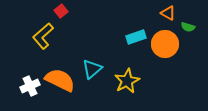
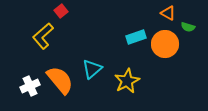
orange semicircle: rotated 24 degrees clockwise
